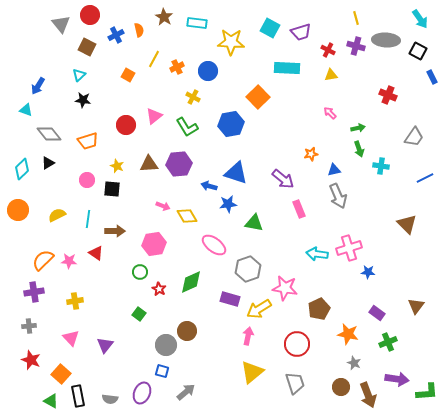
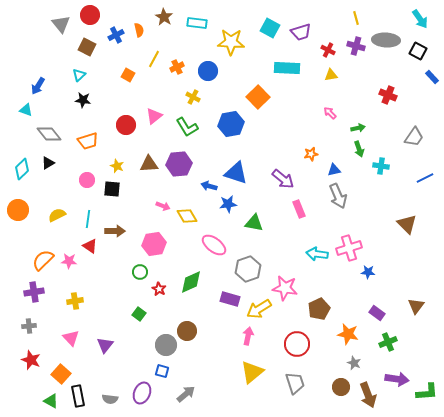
blue rectangle at (432, 77): rotated 16 degrees counterclockwise
red triangle at (96, 253): moved 6 px left, 7 px up
gray arrow at (186, 392): moved 2 px down
